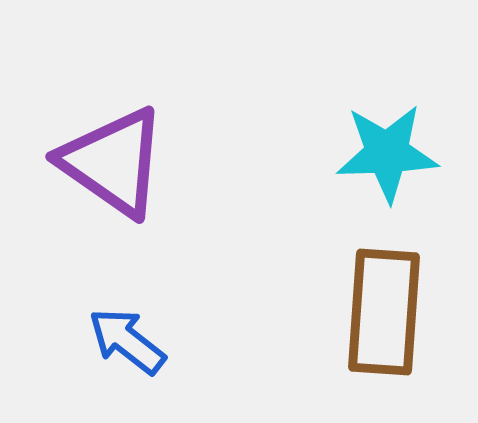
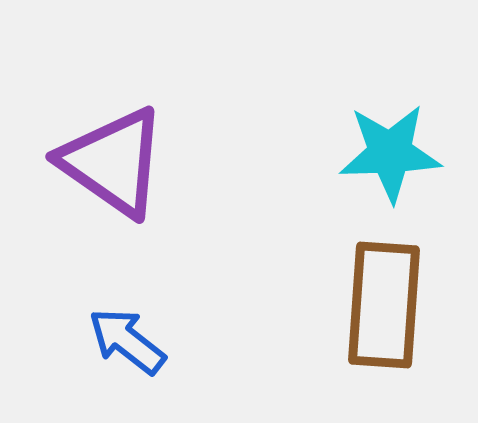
cyan star: moved 3 px right
brown rectangle: moved 7 px up
